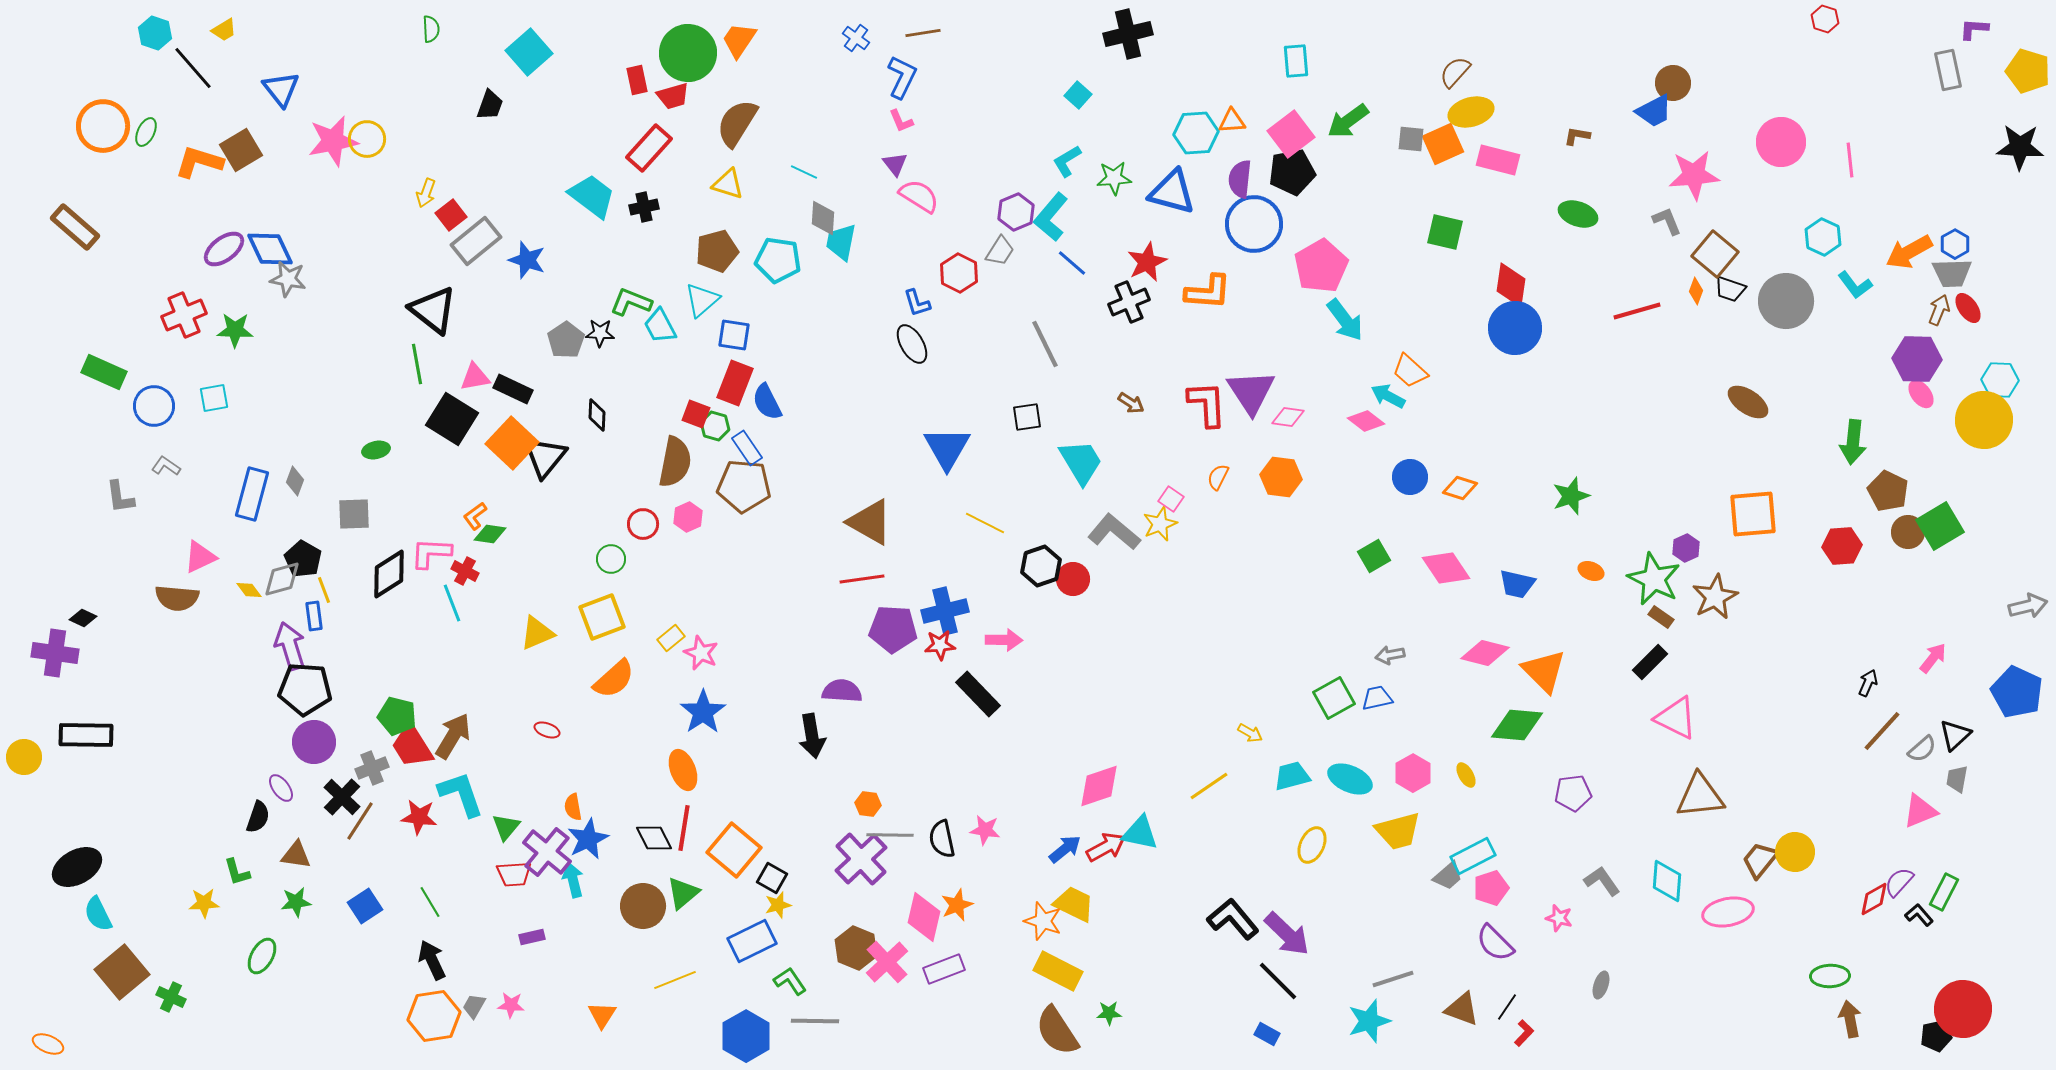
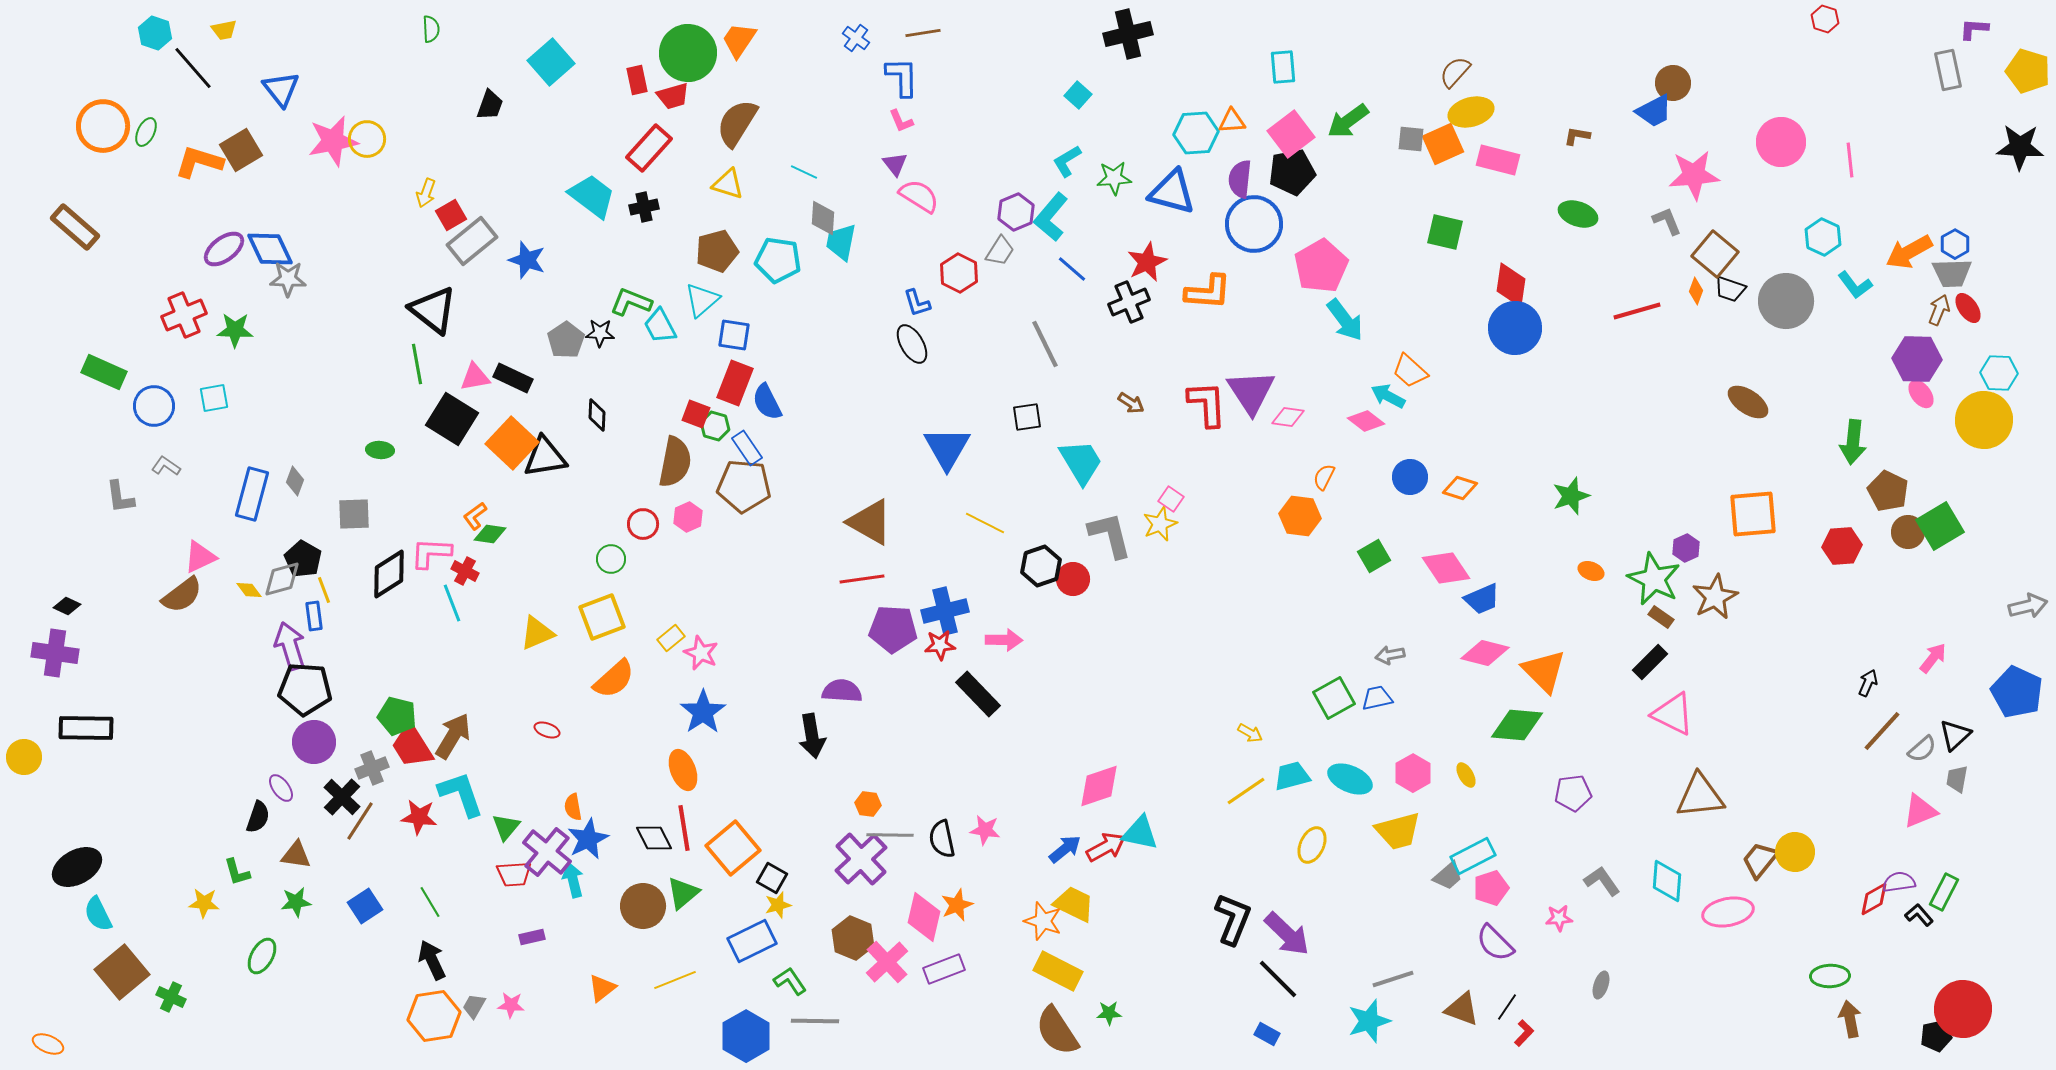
yellow trapezoid at (224, 30): rotated 20 degrees clockwise
cyan square at (529, 52): moved 22 px right, 10 px down
cyan rectangle at (1296, 61): moved 13 px left, 6 px down
blue L-shape at (902, 77): rotated 27 degrees counterclockwise
red square at (451, 215): rotated 8 degrees clockwise
gray rectangle at (476, 241): moved 4 px left
blue line at (1072, 263): moved 6 px down
gray star at (288, 279): rotated 9 degrees counterclockwise
cyan hexagon at (2000, 380): moved 1 px left, 7 px up
black rectangle at (513, 389): moved 11 px up
green ellipse at (376, 450): moved 4 px right; rotated 16 degrees clockwise
black triangle at (545, 457): rotated 42 degrees clockwise
orange semicircle at (1218, 477): moved 106 px right
orange hexagon at (1281, 477): moved 19 px right, 39 px down
gray L-shape at (1114, 532): moved 4 px left, 3 px down; rotated 36 degrees clockwise
blue trapezoid at (1517, 584): moved 35 px left, 15 px down; rotated 36 degrees counterclockwise
brown semicircle at (177, 598): moved 5 px right, 3 px up; rotated 42 degrees counterclockwise
black diamond at (83, 618): moved 16 px left, 12 px up
pink triangle at (1676, 718): moved 3 px left, 4 px up
black rectangle at (86, 735): moved 7 px up
yellow line at (1209, 786): moved 37 px right, 5 px down
red line at (684, 828): rotated 18 degrees counterclockwise
orange square at (734, 850): moved 1 px left, 2 px up; rotated 10 degrees clockwise
purple semicircle at (1899, 882): rotated 40 degrees clockwise
yellow star at (204, 903): rotated 8 degrees clockwise
pink star at (1559, 918): rotated 20 degrees counterclockwise
black L-shape at (1233, 919): rotated 62 degrees clockwise
brown hexagon at (856, 948): moved 3 px left, 10 px up
black line at (1278, 981): moved 2 px up
orange triangle at (602, 1015): moved 27 px up; rotated 20 degrees clockwise
